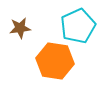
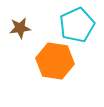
cyan pentagon: moved 1 px left, 1 px up
